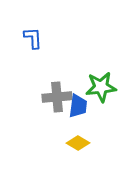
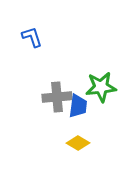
blue L-shape: moved 1 px left, 1 px up; rotated 15 degrees counterclockwise
